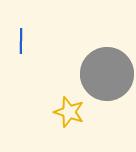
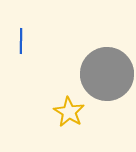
yellow star: rotated 12 degrees clockwise
